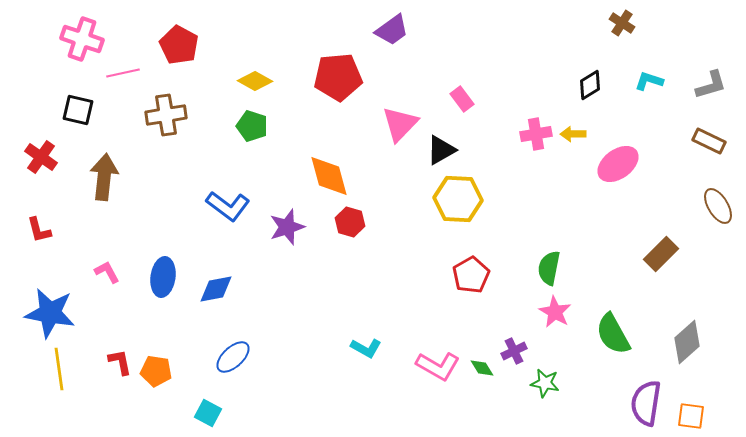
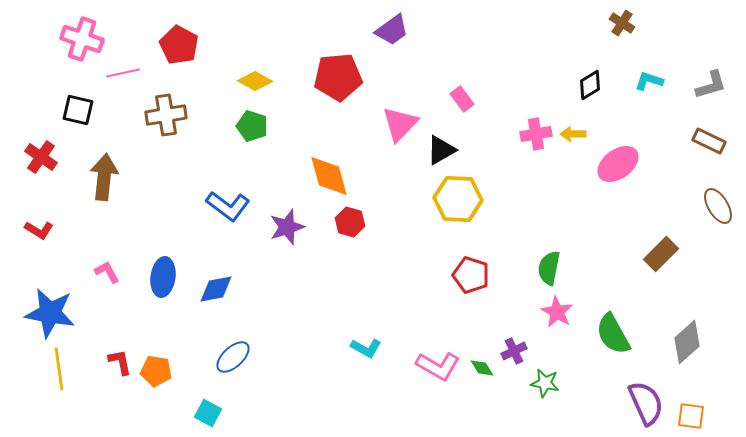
red L-shape at (39, 230): rotated 44 degrees counterclockwise
red pentagon at (471, 275): rotated 24 degrees counterclockwise
pink star at (555, 312): moved 2 px right
purple semicircle at (646, 403): rotated 147 degrees clockwise
